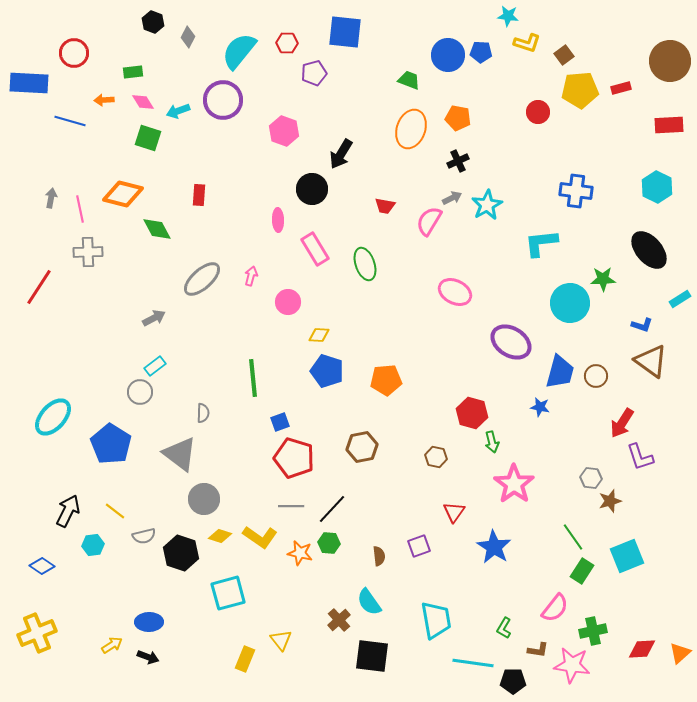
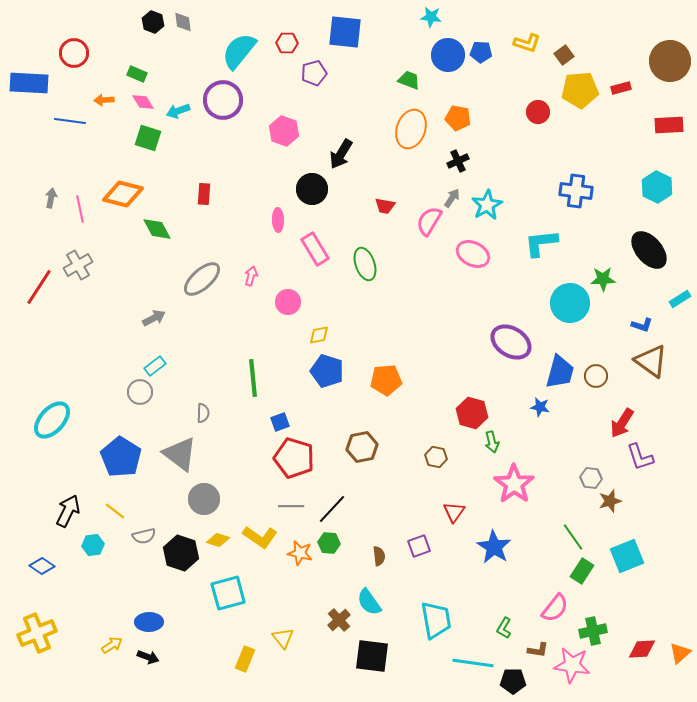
cyan star at (508, 16): moved 77 px left, 1 px down
gray diamond at (188, 37): moved 5 px left, 15 px up; rotated 35 degrees counterclockwise
green rectangle at (133, 72): moved 4 px right, 2 px down; rotated 30 degrees clockwise
blue line at (70, 121): rotated 8 degrees counterclockwise
red rectangle at (199, 195): moved 5 px right, 1 px up
gray arrow at (452, 198): rotated 30 degrees counterclockwise
gray cross at (88, 252): moved 10 px left, 13 px down; rotated 28 degrees counterclockwise
pink ellipse at (455, 292): moved 18 px right, 38 px up
yellow diamond at (319, 335): rotated 15 degrees counterclockwise
cyan ellipse at (53, 417): moved 1 px left, 3 px down
blue pentagon at (111, 444): moved 10 px right, 13 px down
yellow diamond at (220, 536): moved 2 px left, 4 px down
yellow triangle at (281, 640): moved 2 px right, 2 px up
